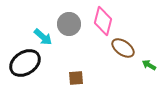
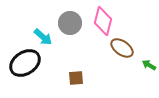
gray circle: moved 1 px right, 1 px up
brown ellipse: moved 1 px left
